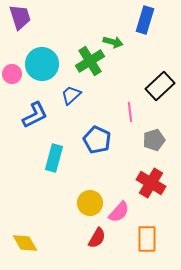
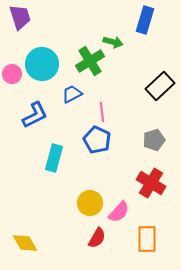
blue trapezoid: moved 1 px right, 1 px up; rotated 15 degrees clockwise
pink line: moved 28 px left
